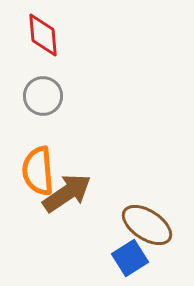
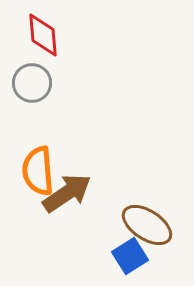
gray circle: moved 11 px left, 13 px up
blue square: moved 2 px up
